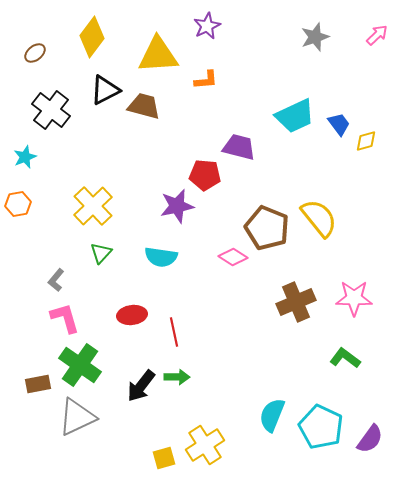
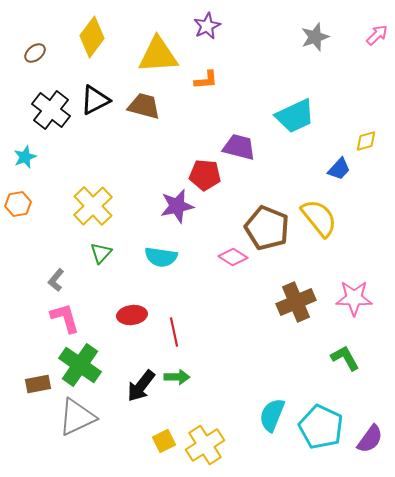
black triangle at (105, 90): moved 10 px left, 10 px down
blue trapezoid at (339, 124): moved 45 px down; rotated 80 degrees clockwise
green L-shape at (345, 358): rotated 24 degrees clockwise
yellow square at (164, 458): moved 17 px up; rotated 10 degrees counterclockwise
